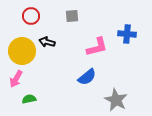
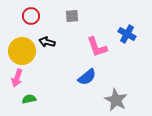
blue cross: rotated 24 degrees clockwise
pink L-shape: rotated 85 degrees clockwise
pink arrow: moved 1 px right, 1 px up; rotated 12 degrees counterclockwise
